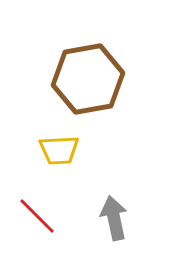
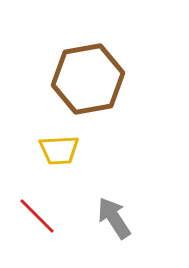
gray arrow: rotated 21 degrees counterclockwise
